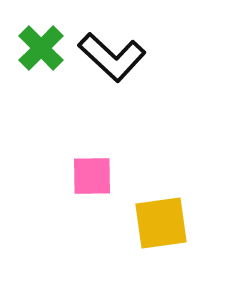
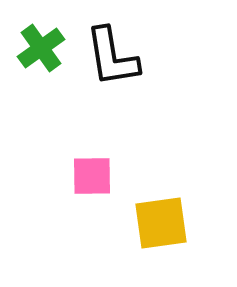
green cross: rotated 9 degrees clockwise
black L-shape: rotated 38 degrees clockwise
